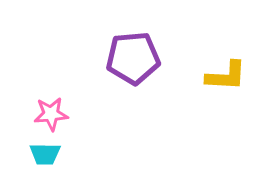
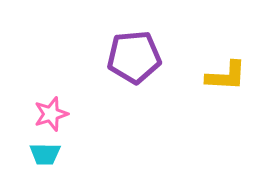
purple pentagon: moved 1 px right, 1 px up
pink star: rotated 12 degrees counterclockwise
